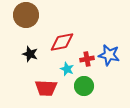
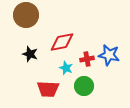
cyan star: moved 1 px left, 1 px up
red trapezoid: moved 2 px right, 1 px down
